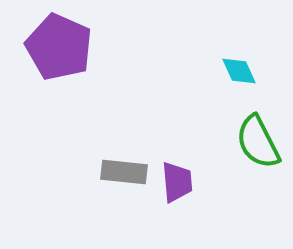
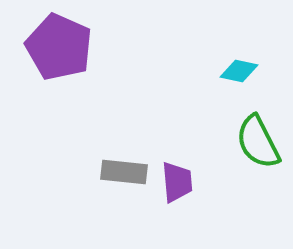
cyan diamond: rotated 54 degrees counterclockwise
